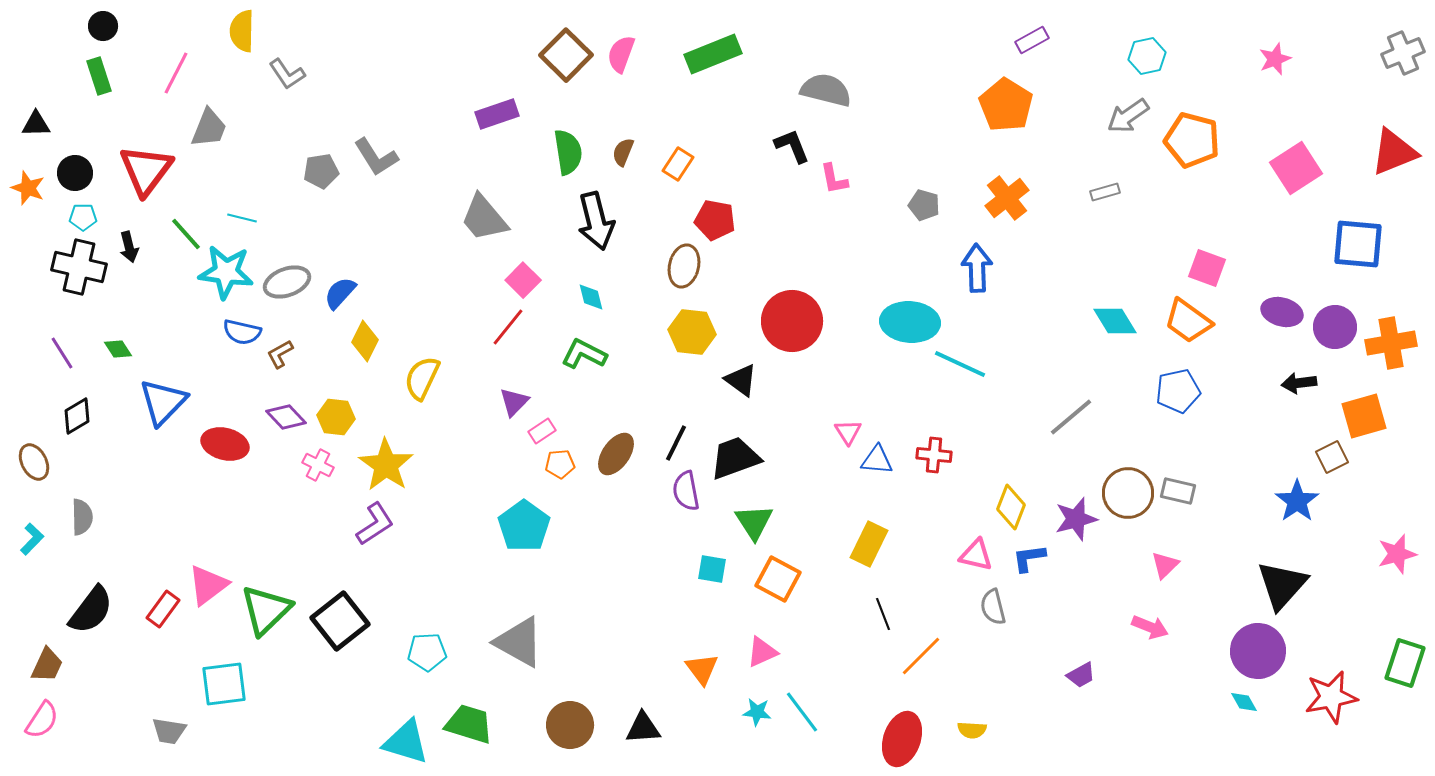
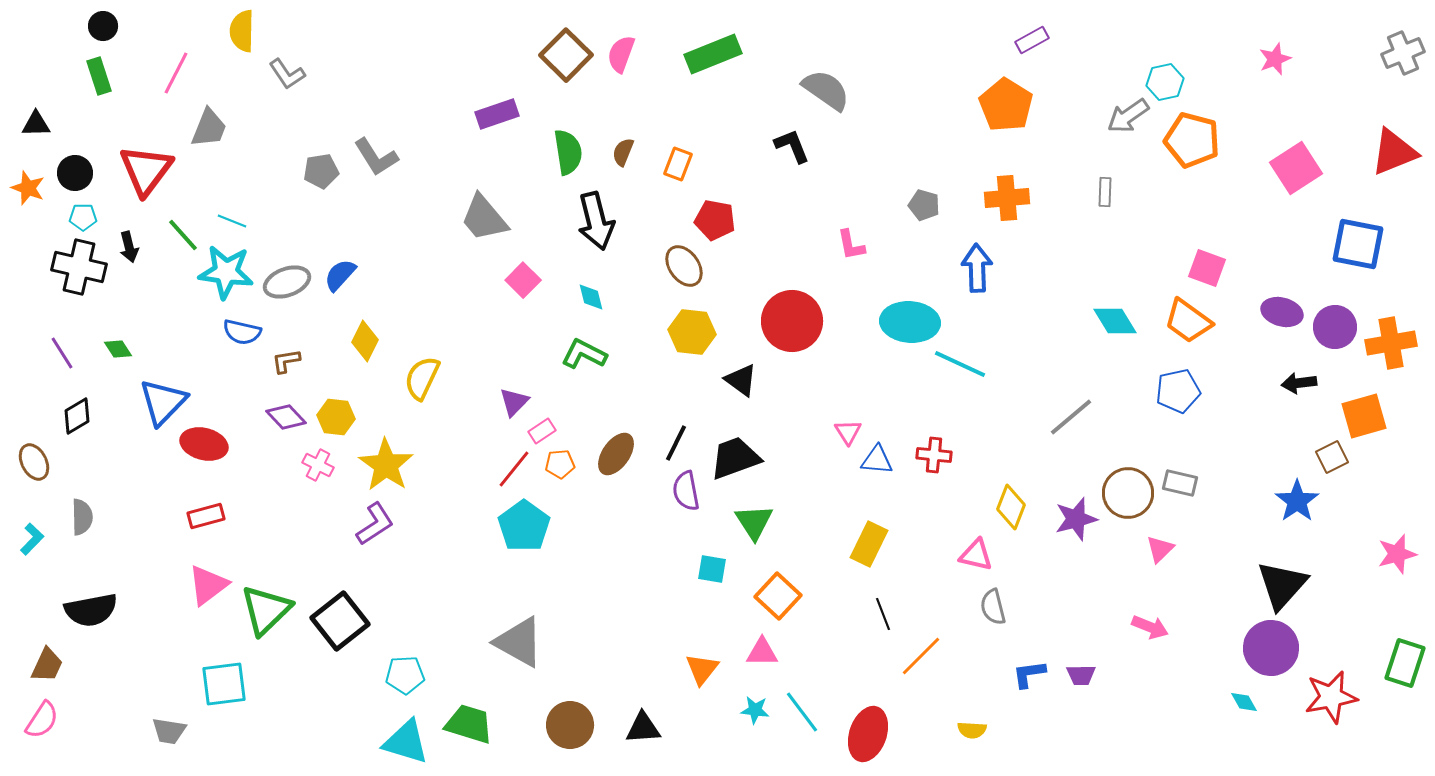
cyan hexagon at (1147, 56): moved 18 px right, 26 px down
gray semicircle at (826, 90): rotated 21 degrees clockwise
orange rectangle at (678, 164): rotated 12 degrees counterclockwise
pink L-shape at (834, 179): moved 17 px right, 66 px down
gray rectangle at (1105, 192): rotated 72 degrees counterclockwise
orange cross at (1007, 198): rotated 33 degrees clockwise
cyan line at (242, 218): moved 10 px left, 3 px down; rotated 8 degrees clockwise
green line at (186, 234): moved 3 px left, 1 px down
blue square at (1358, 244): rotated 6 degrees clockwise
brown ellipse at (684, 266): rotated 48 degrees counterclockwise
blue semicircle at (340, 293): moved 18 px up
red line at (508, 327): moved 6 px right, 142 px down
brown L-shape at (280, 354): moved 6 px right, 7 px down; rotated 20 degrees clockwise
red ellipse at (225, 444): moved 21 px left
gray rectangle at (1178, 491): moved 2 px right, 8 px up
blue L-shape at (1029, 558): moved 116 px down
pink triangle at (1165, 565): moved 5 px left, 16 px up
orange square at (778, 579): moved 17 px down; rotated 15 degrees clockwise
red rectangle at (163, 609): moved 43 px right, 93 px up; rotated 39 degrees clockwise
black semicircle at (91, 610): rotated 42 degrees clockwise
purple circle at (1258, 651): moved 13 px right, 3 px up
cyan pentagon at (427, 652): moved 22 px left, 23 px down
pink triangle at (762, 652): rotated 24 degrees clockwise
orange triangle at (702, 669): rotated 15 degrees clockwise
purple trapezoid at (1081, 675): rotated 28 degrees clockwise
cyan star at (757, 712): moved 2 px left, 2 px up
red ellipse at (902, 739): moved 34 px left, 5 px up
